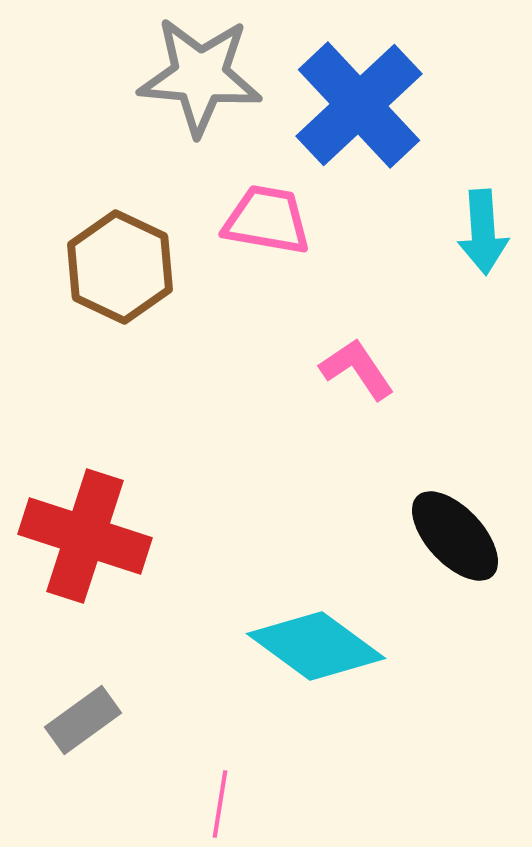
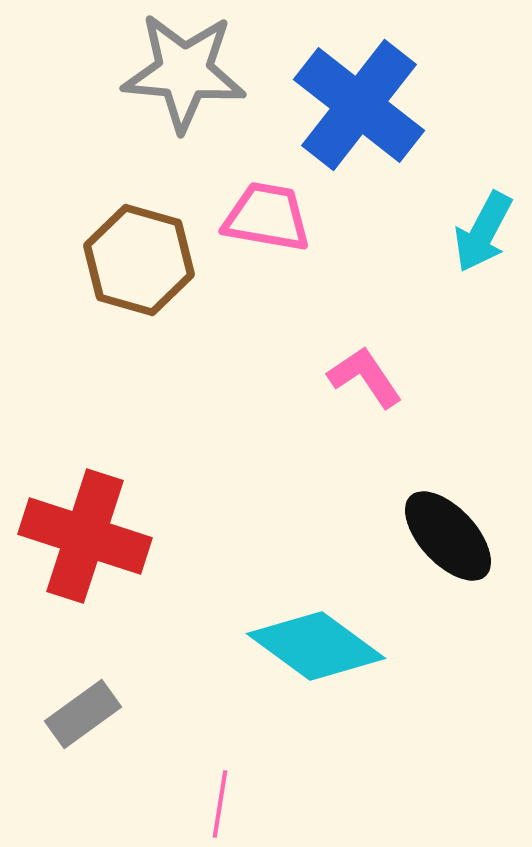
gray star: moved 16 px left, 4 px up
blue cross: rotated 9 degrees counterclockwise
pink trapezoid: moved 3 px up
cyan arrow: rotated 32 degrees clockwise
brown hexagon: moved 19 px right, 7 px up; rotated 9 degrees counterclockwise
pink L-shape: moved 8 px right, 8 px down
black ellipse: moved 7 px left
gray rectangle: moved 6 px up
